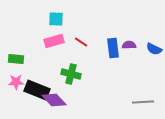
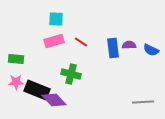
blue semicircle: moved 3 px left, 1 px down
